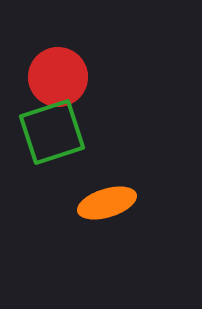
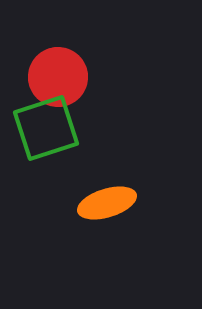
green square: moved 6 px left, 4 px up
